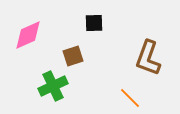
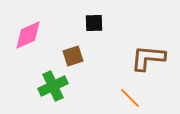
brown L-shape: rotated 75 degrees clockwise
